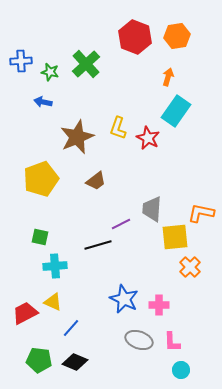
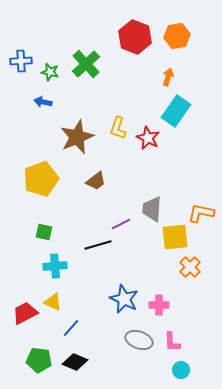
green square: moved 4 px right, 5 px up
